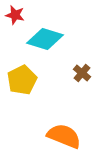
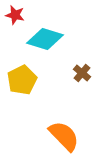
orange semicircle: rotated 24 degrees clockwise
